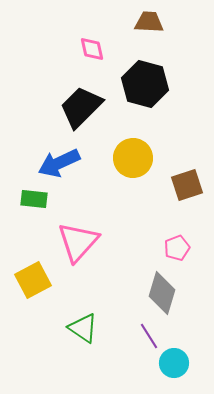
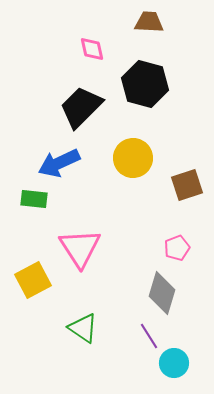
pink triangle: moved 2 px right, 6 px down; rotated 15 degrees counterclockwise
